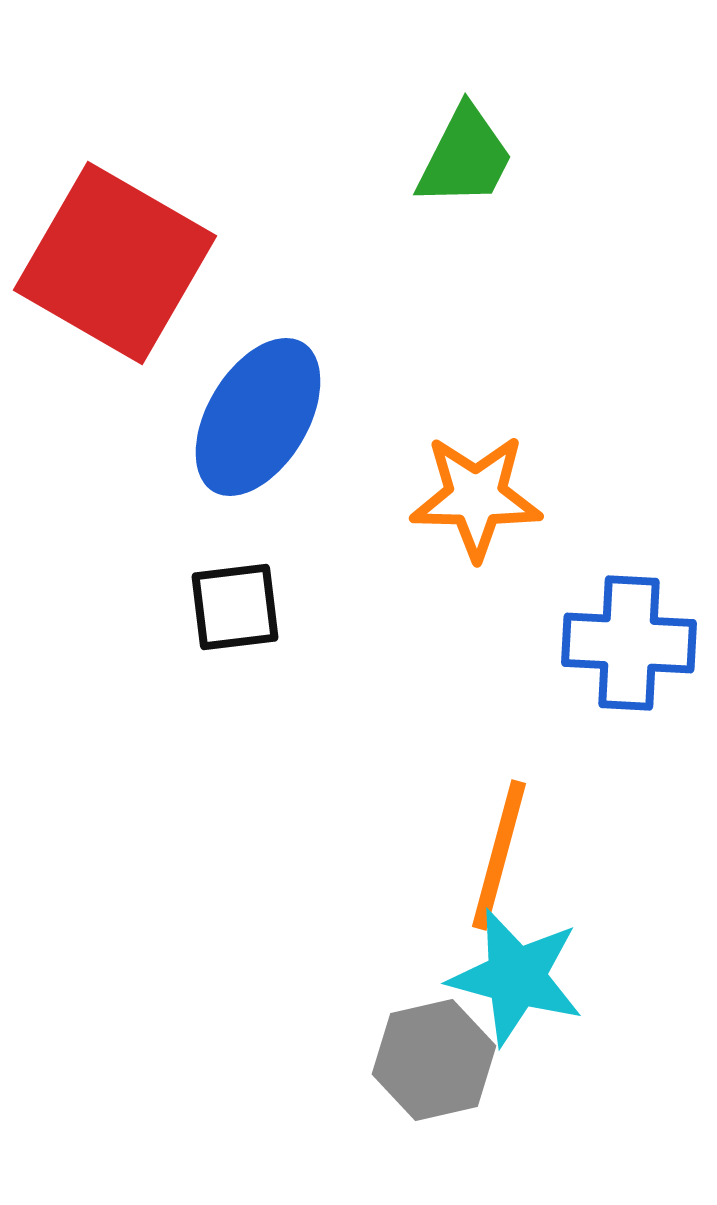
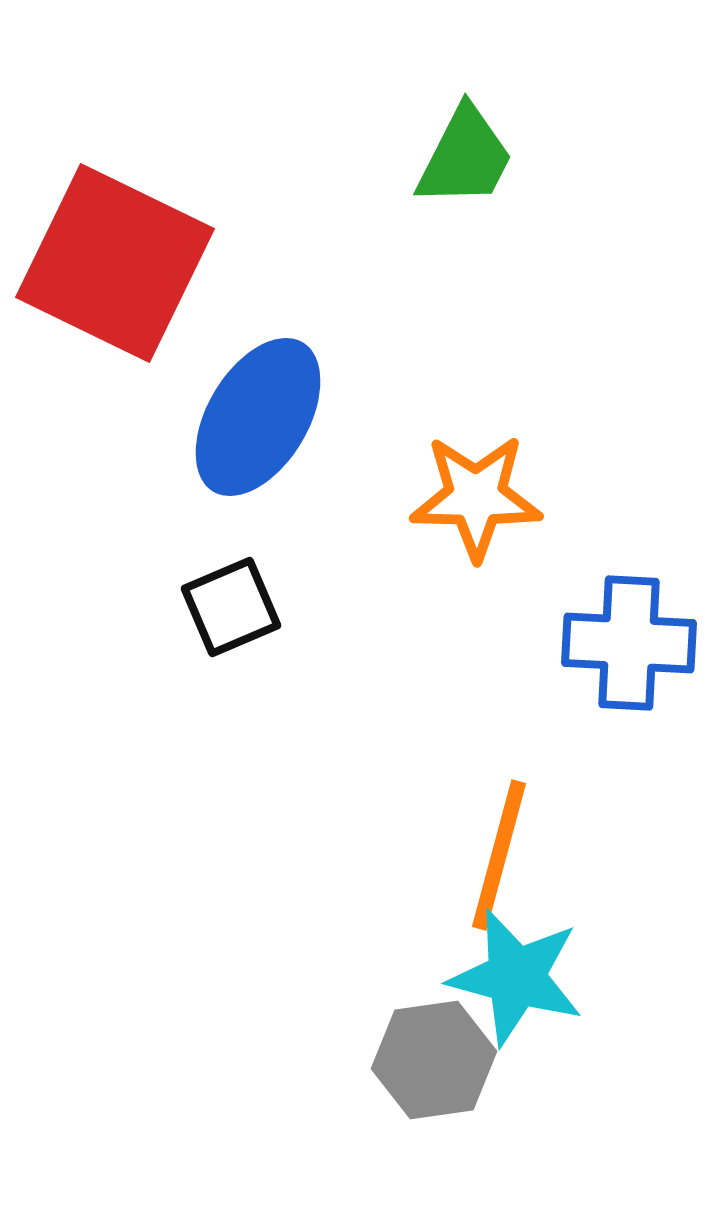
red square: rotated 4 degrees counterclockwise
black square: moved 4 px left; rotated 16 degrees counterclockwise
gray hexagon: rotated 5 degrees clockwise
